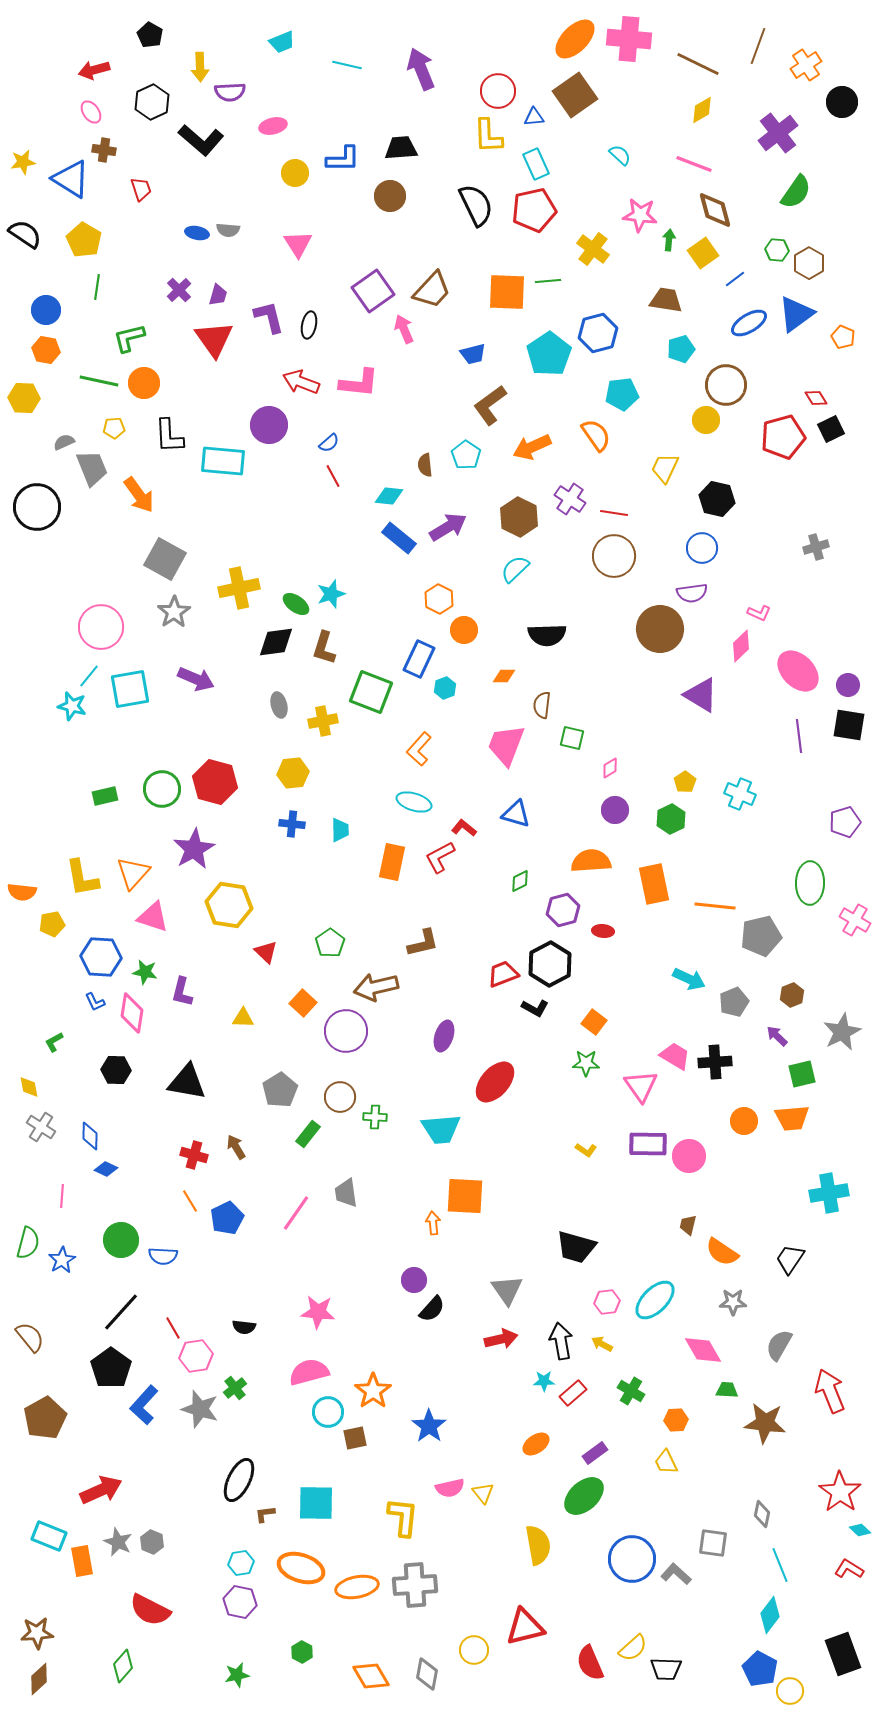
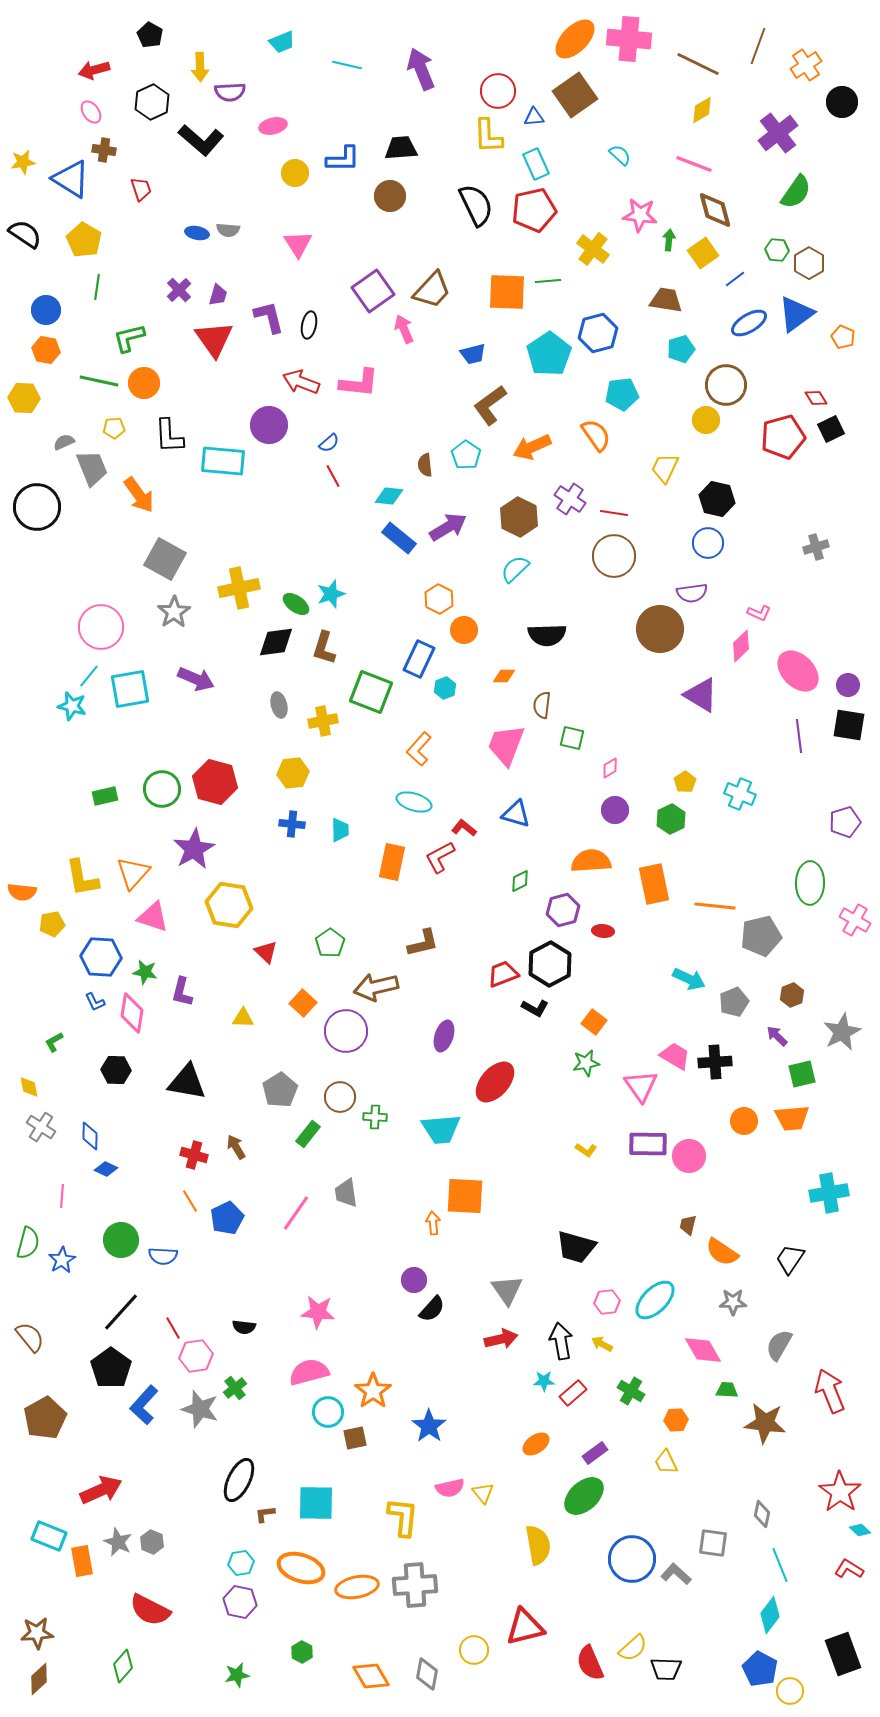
blue circle at (702, 548): moved 6 px right, 5 px up
green star at (586, 1063): rotated 12 degrees counterclockwise
